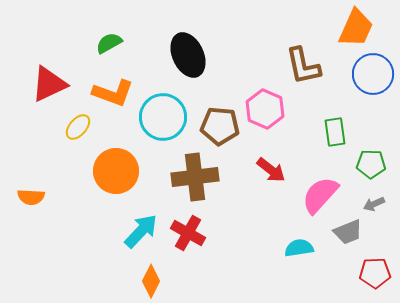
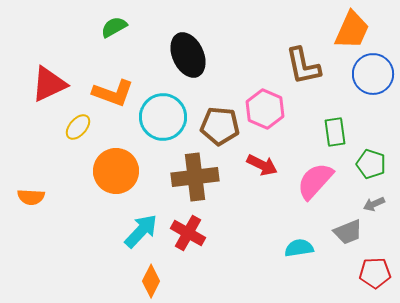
orange trapezoid: moved 4 px left, 2 px down
green semicircle: moved 5 px right, 16 px up
green pentagon: rotated 16 degrees clockwise
red arrow: moved 9 px left, 5 px up; rotated 12 degrees counterclockwise
pink semicircle: moved 5 px left, 14 px up
